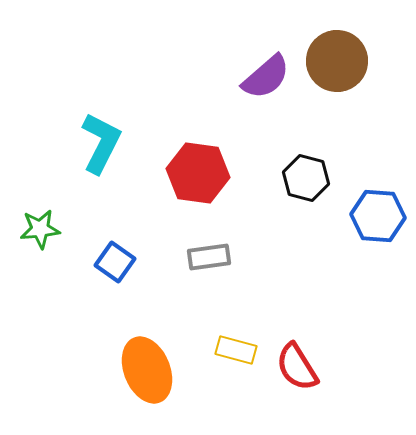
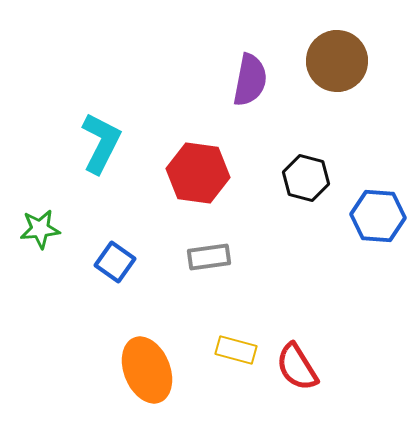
purple semicircle: moved 16 px left, 3 px down; rotated 38 degrees counterclockwise
